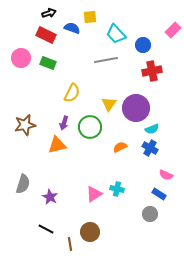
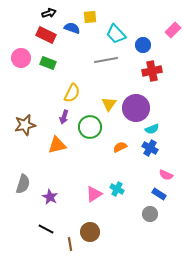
purple arrow: moved 6 px up
cyan cross: rotated 16 degrees clockwise
